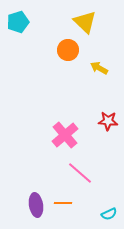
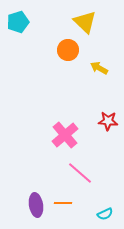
cyan semicircle: moved 4 px left
